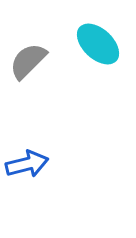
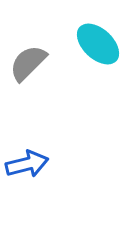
gray semicircle: moved 2 px down
